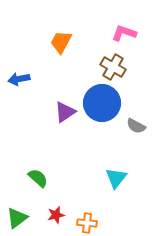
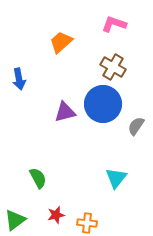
pink L-shape: moved 10 px left, 9 px up
orange trapezoid: rotated 20 degrees clockwise
blue arrow: rotated 90 degrees counterclockwise
blue circle: moved 1 px right, 1 px down
purple triangle: rotated 20 degrees clockwise
gray semicircle: rotated 96 degrees clockwise
green semicircle: rotated 20 degrees clockwise
green triangle: moved 2 px left, 2 px down
